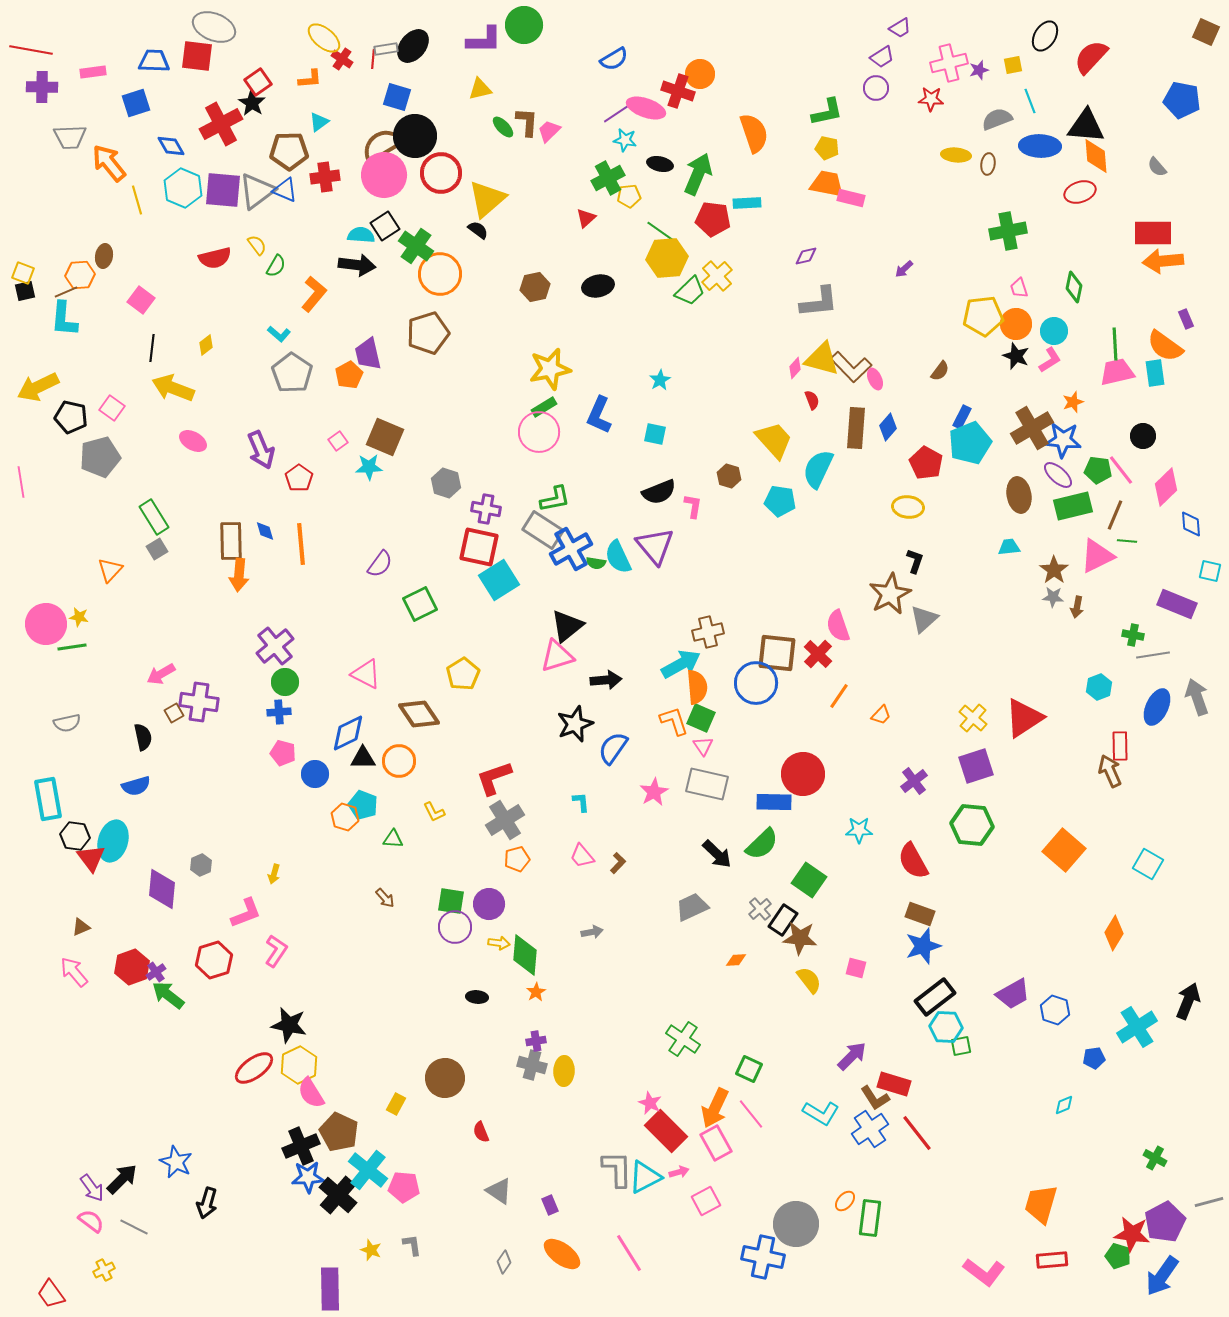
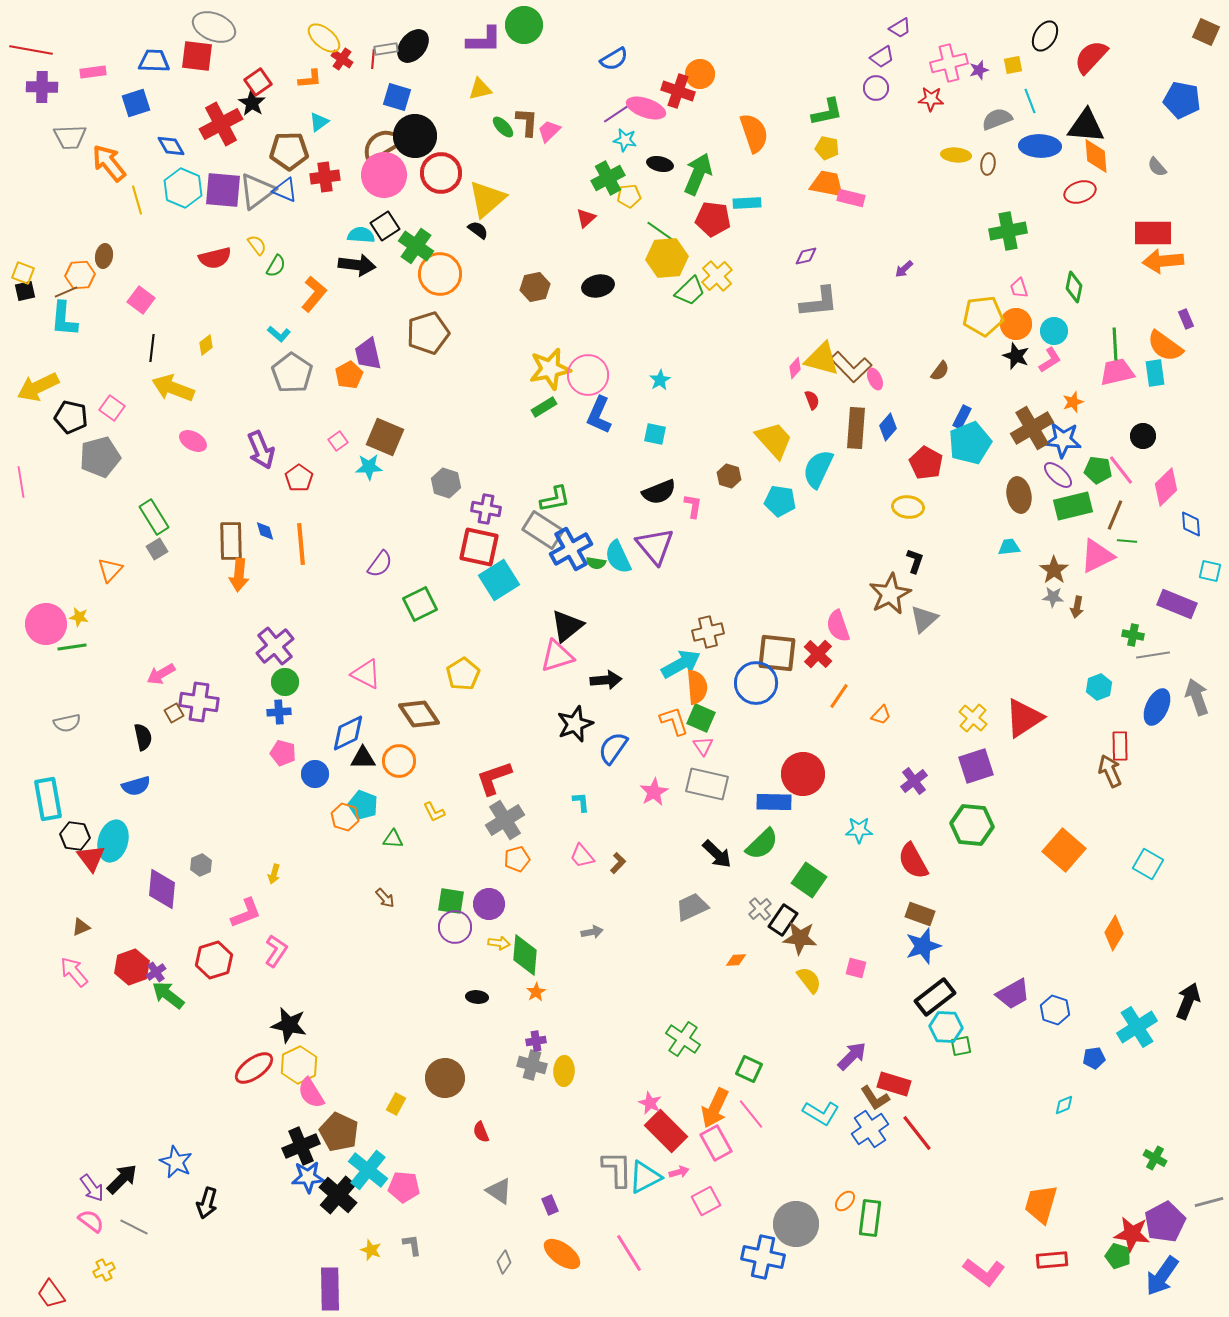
pink circle at (539, 432): moved 49 px right, 57 px up
